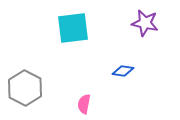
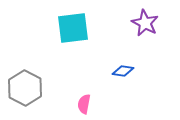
purple star: rotated 16 degrees clockwise
